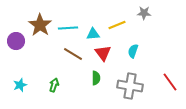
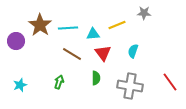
brown line: moved 1 px left
green arrow: moved 5 px right, 3 px up
